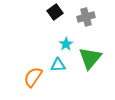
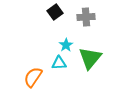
gray cross: rotated 12 degrees clockwise
cyan star: moved 1 px down
cyan triangle: moved 1 px right, 2 px up
